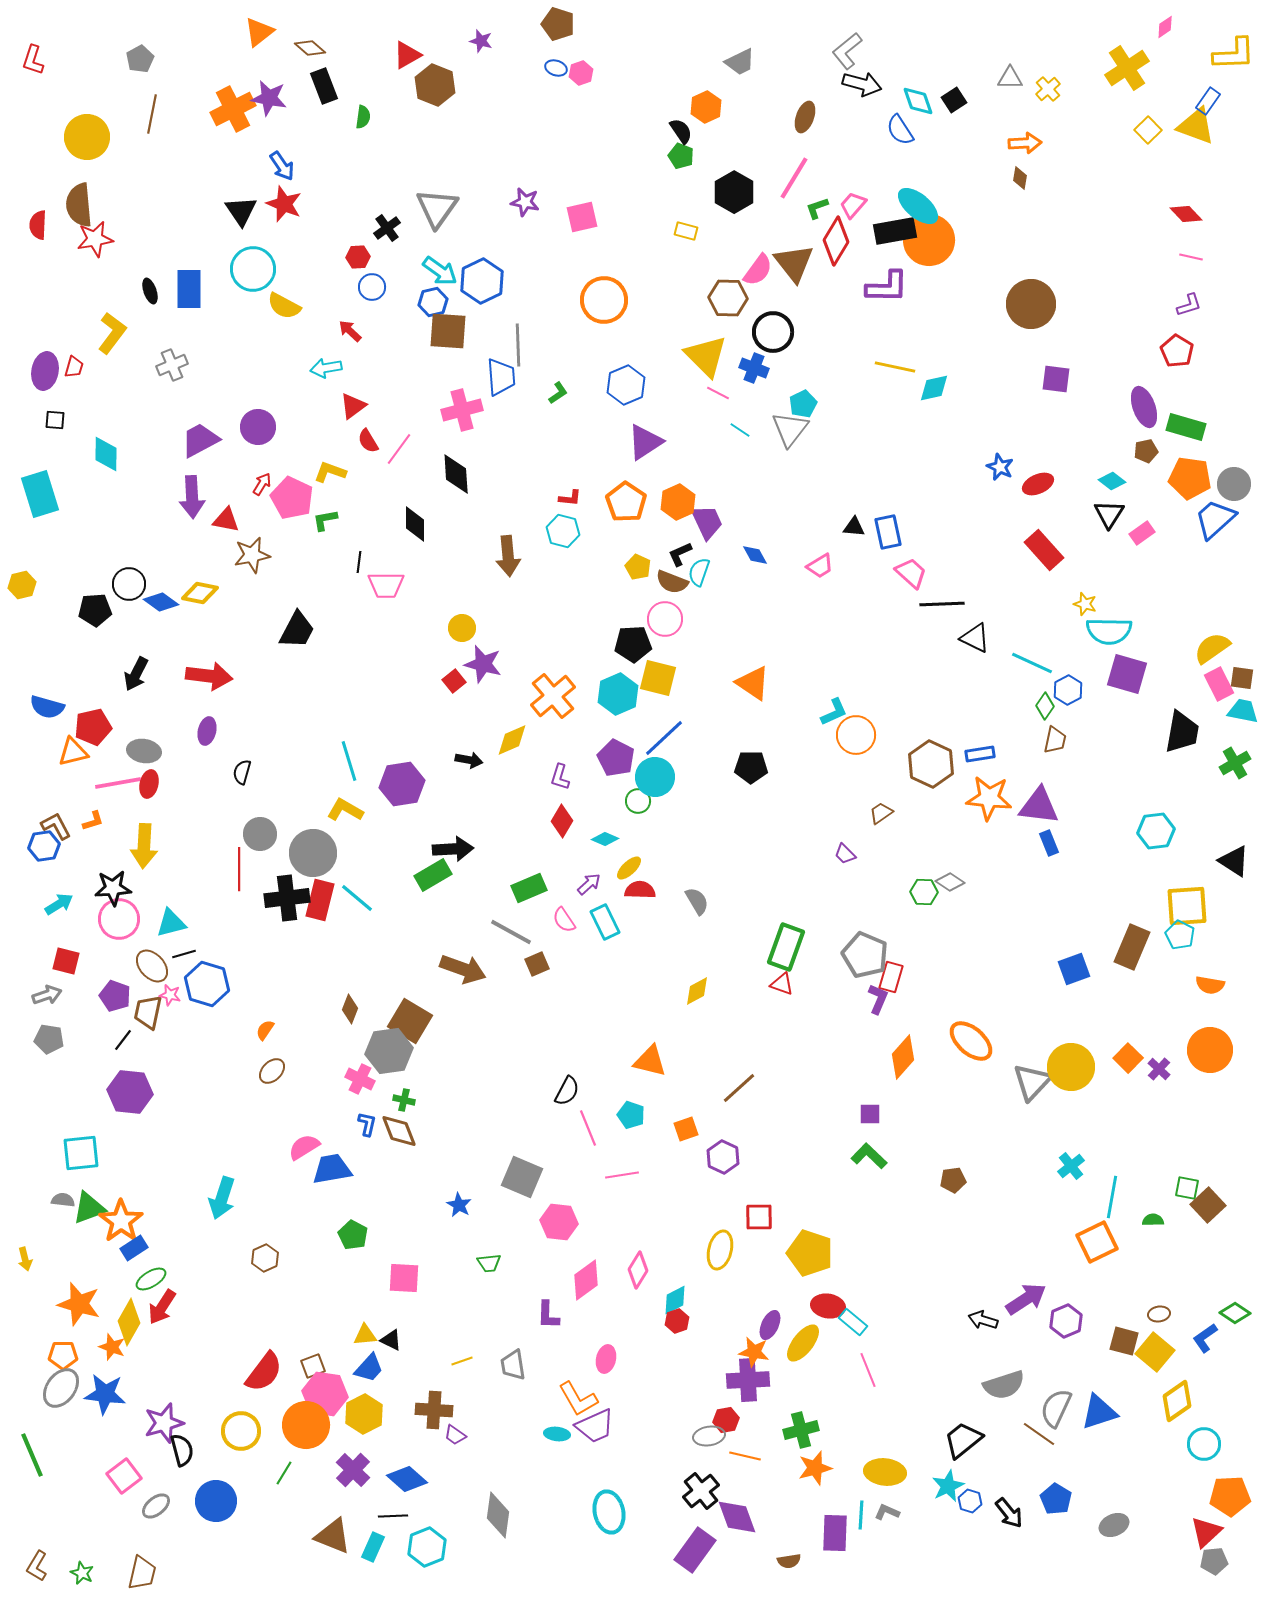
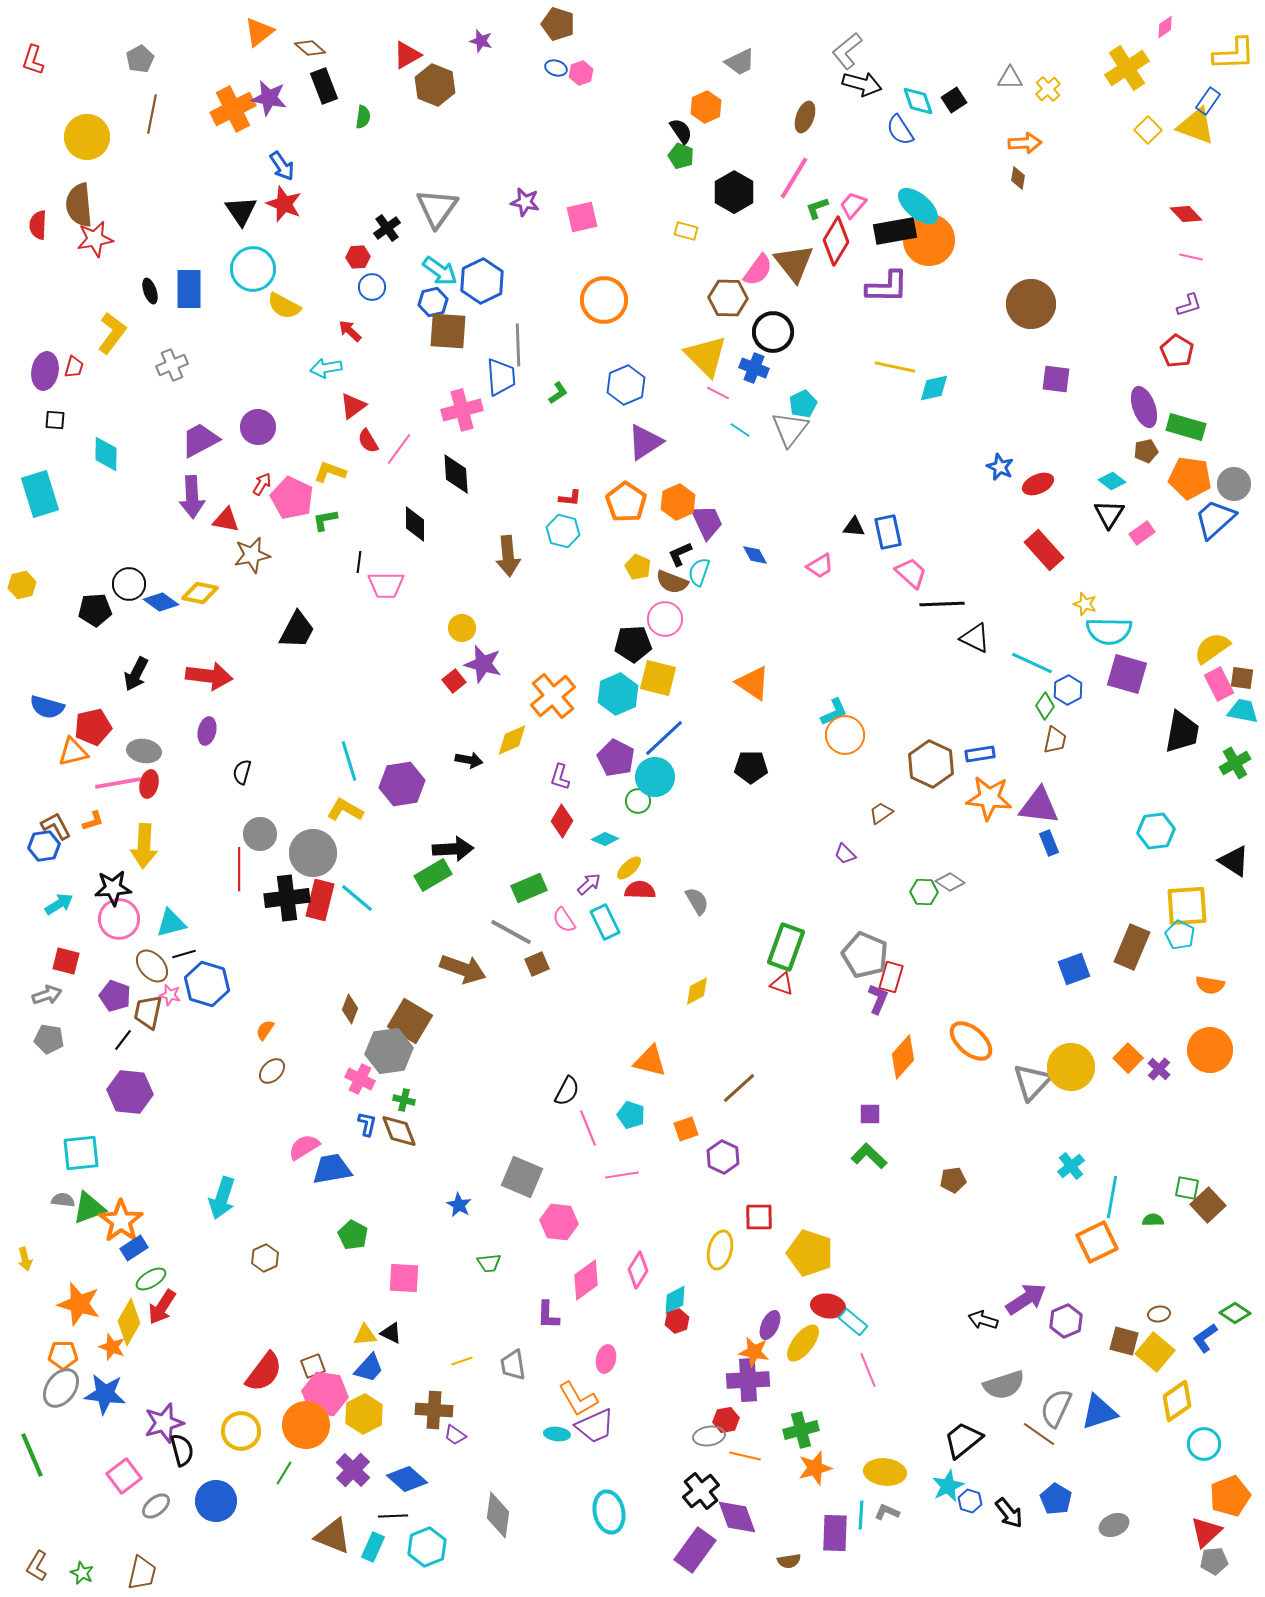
brown diamond at (1020, 178): moved 2 px left
orange circle at (856, 735): moved 11 px left
black triangle at (391, 1340): moved 7 px up
orange pentagon at (1230, 1496): rotated 18 degrees counterclockwise
